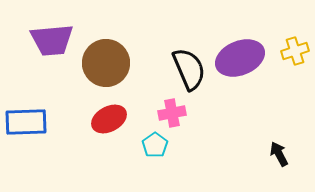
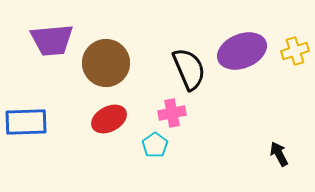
purple ellipse: moved 2 px right, 7 px up
